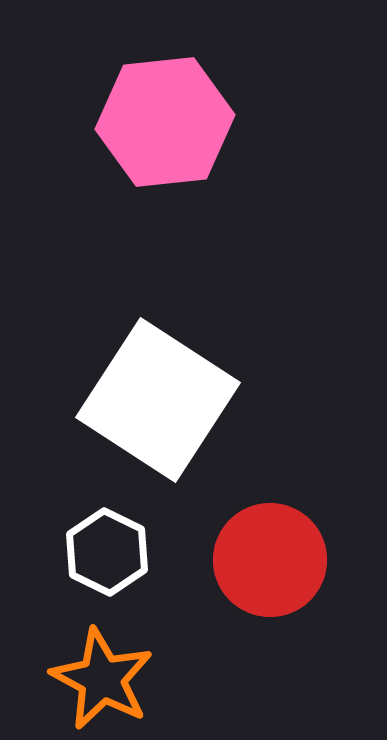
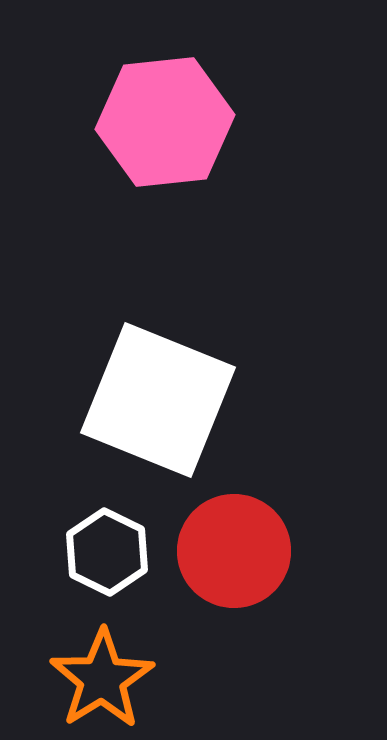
white square: rotated 11 degrees counterclockwise
red circle: moved 36 px left, 9 px up
orange star: rotated 12 degrees clockwise
